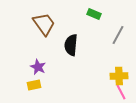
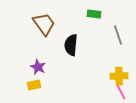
green rectangle: rotated 16 degrees counterclockwise
gray line: rotated 48 degrees counterclockwise
